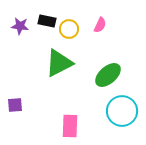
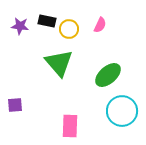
green triangle: rotated 44 degrees counterclockwise
